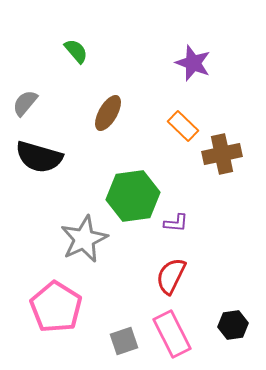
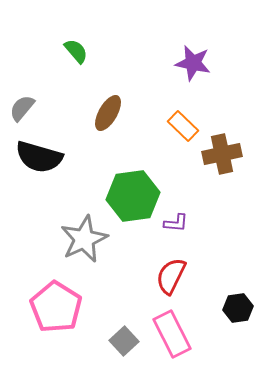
purple star: rotated 9 degrees counterclockwise
gray semicircle: moved 3 px left, 5 px down
black hexagon: moved 5 px right, 17 px up
gray square: rotated 24 degrees counterclockwise
